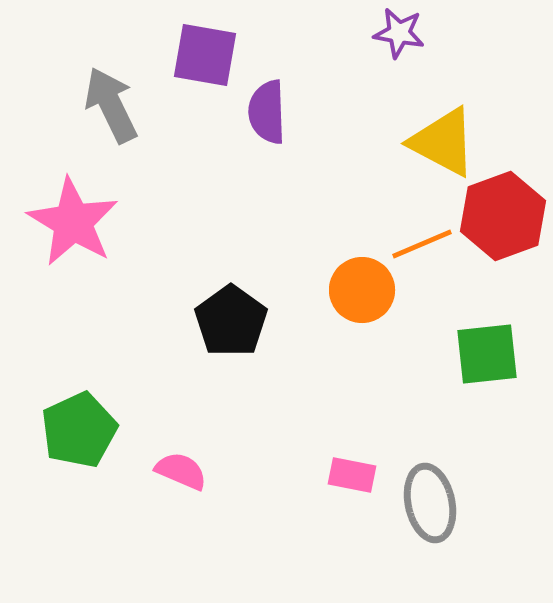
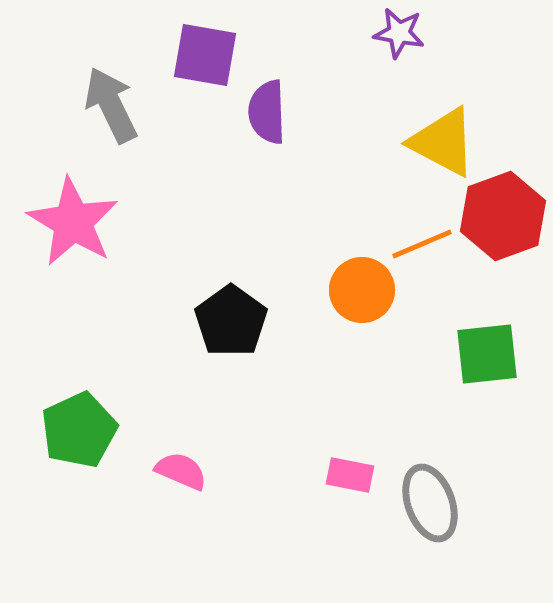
pink rectangle: moved 2 px left
gray ellipse: rotated 8 degrees counterclockwise
